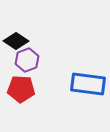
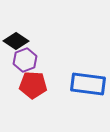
purple hexagon: moved 2 px left
red pentagon: moved 12 px right, 4 px up
